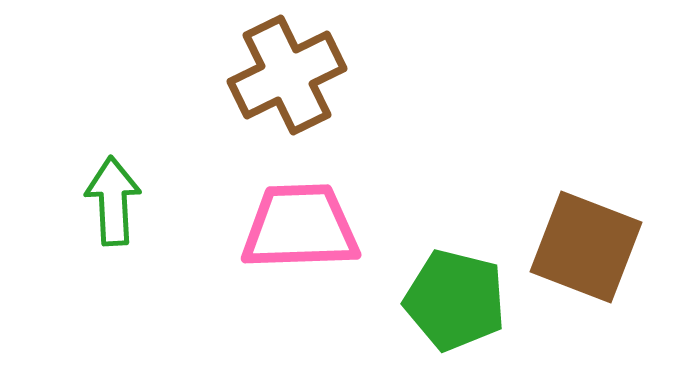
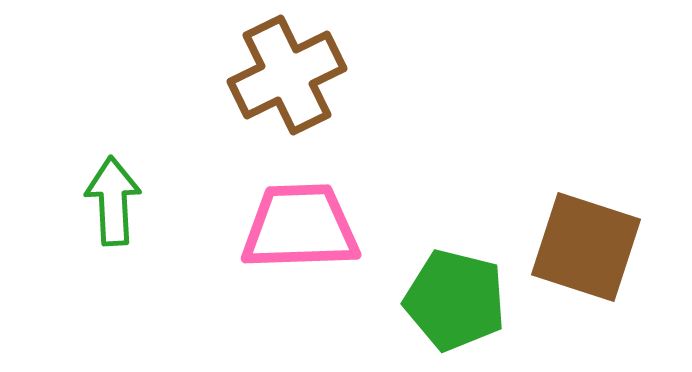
brown square: rotated 3 degrees counterclockwise
